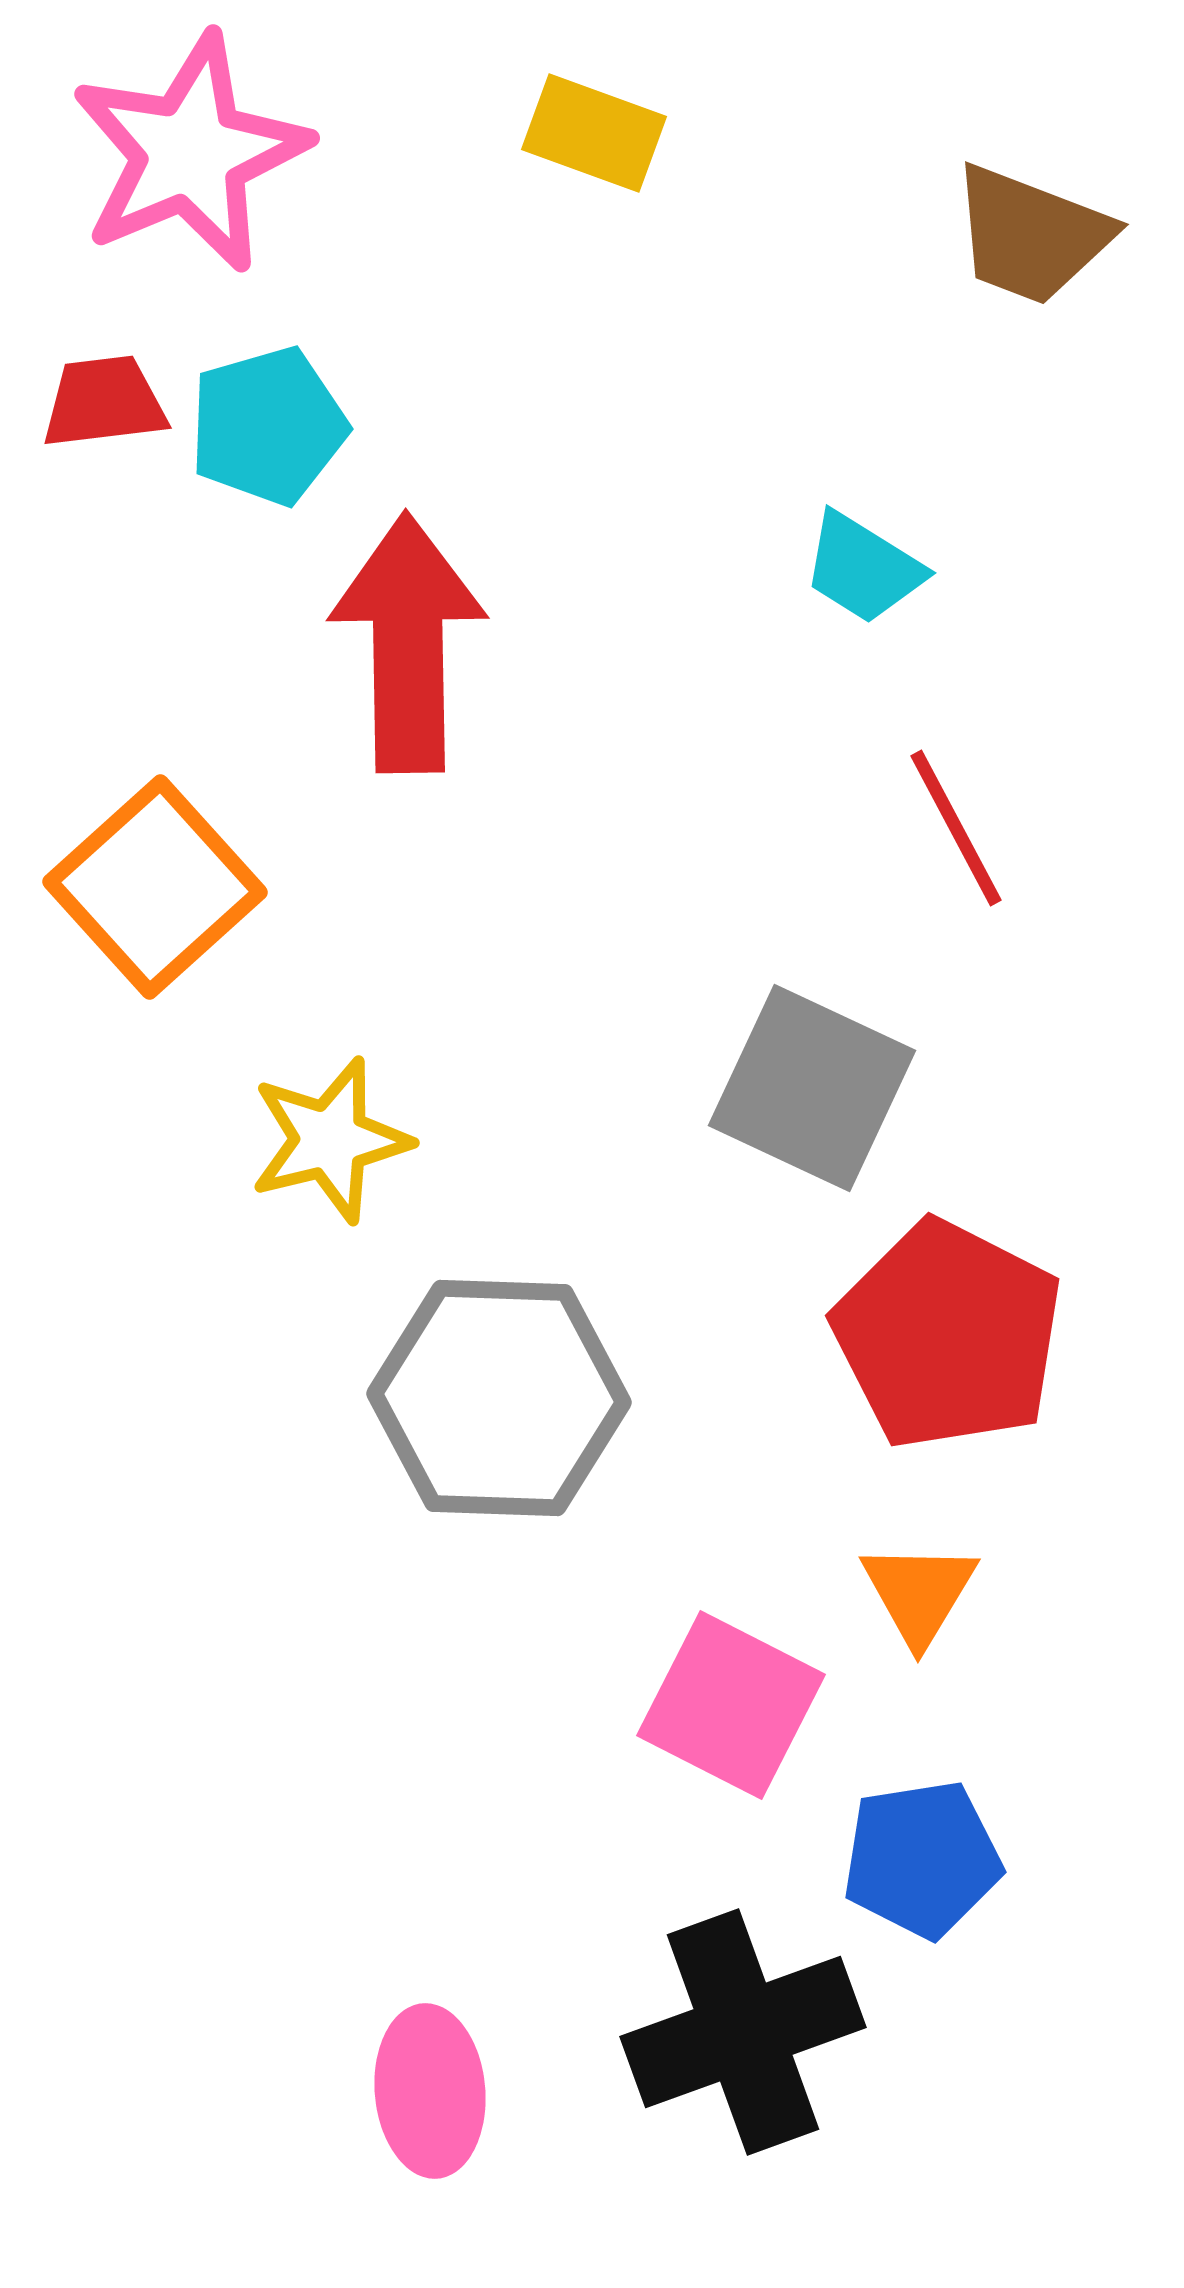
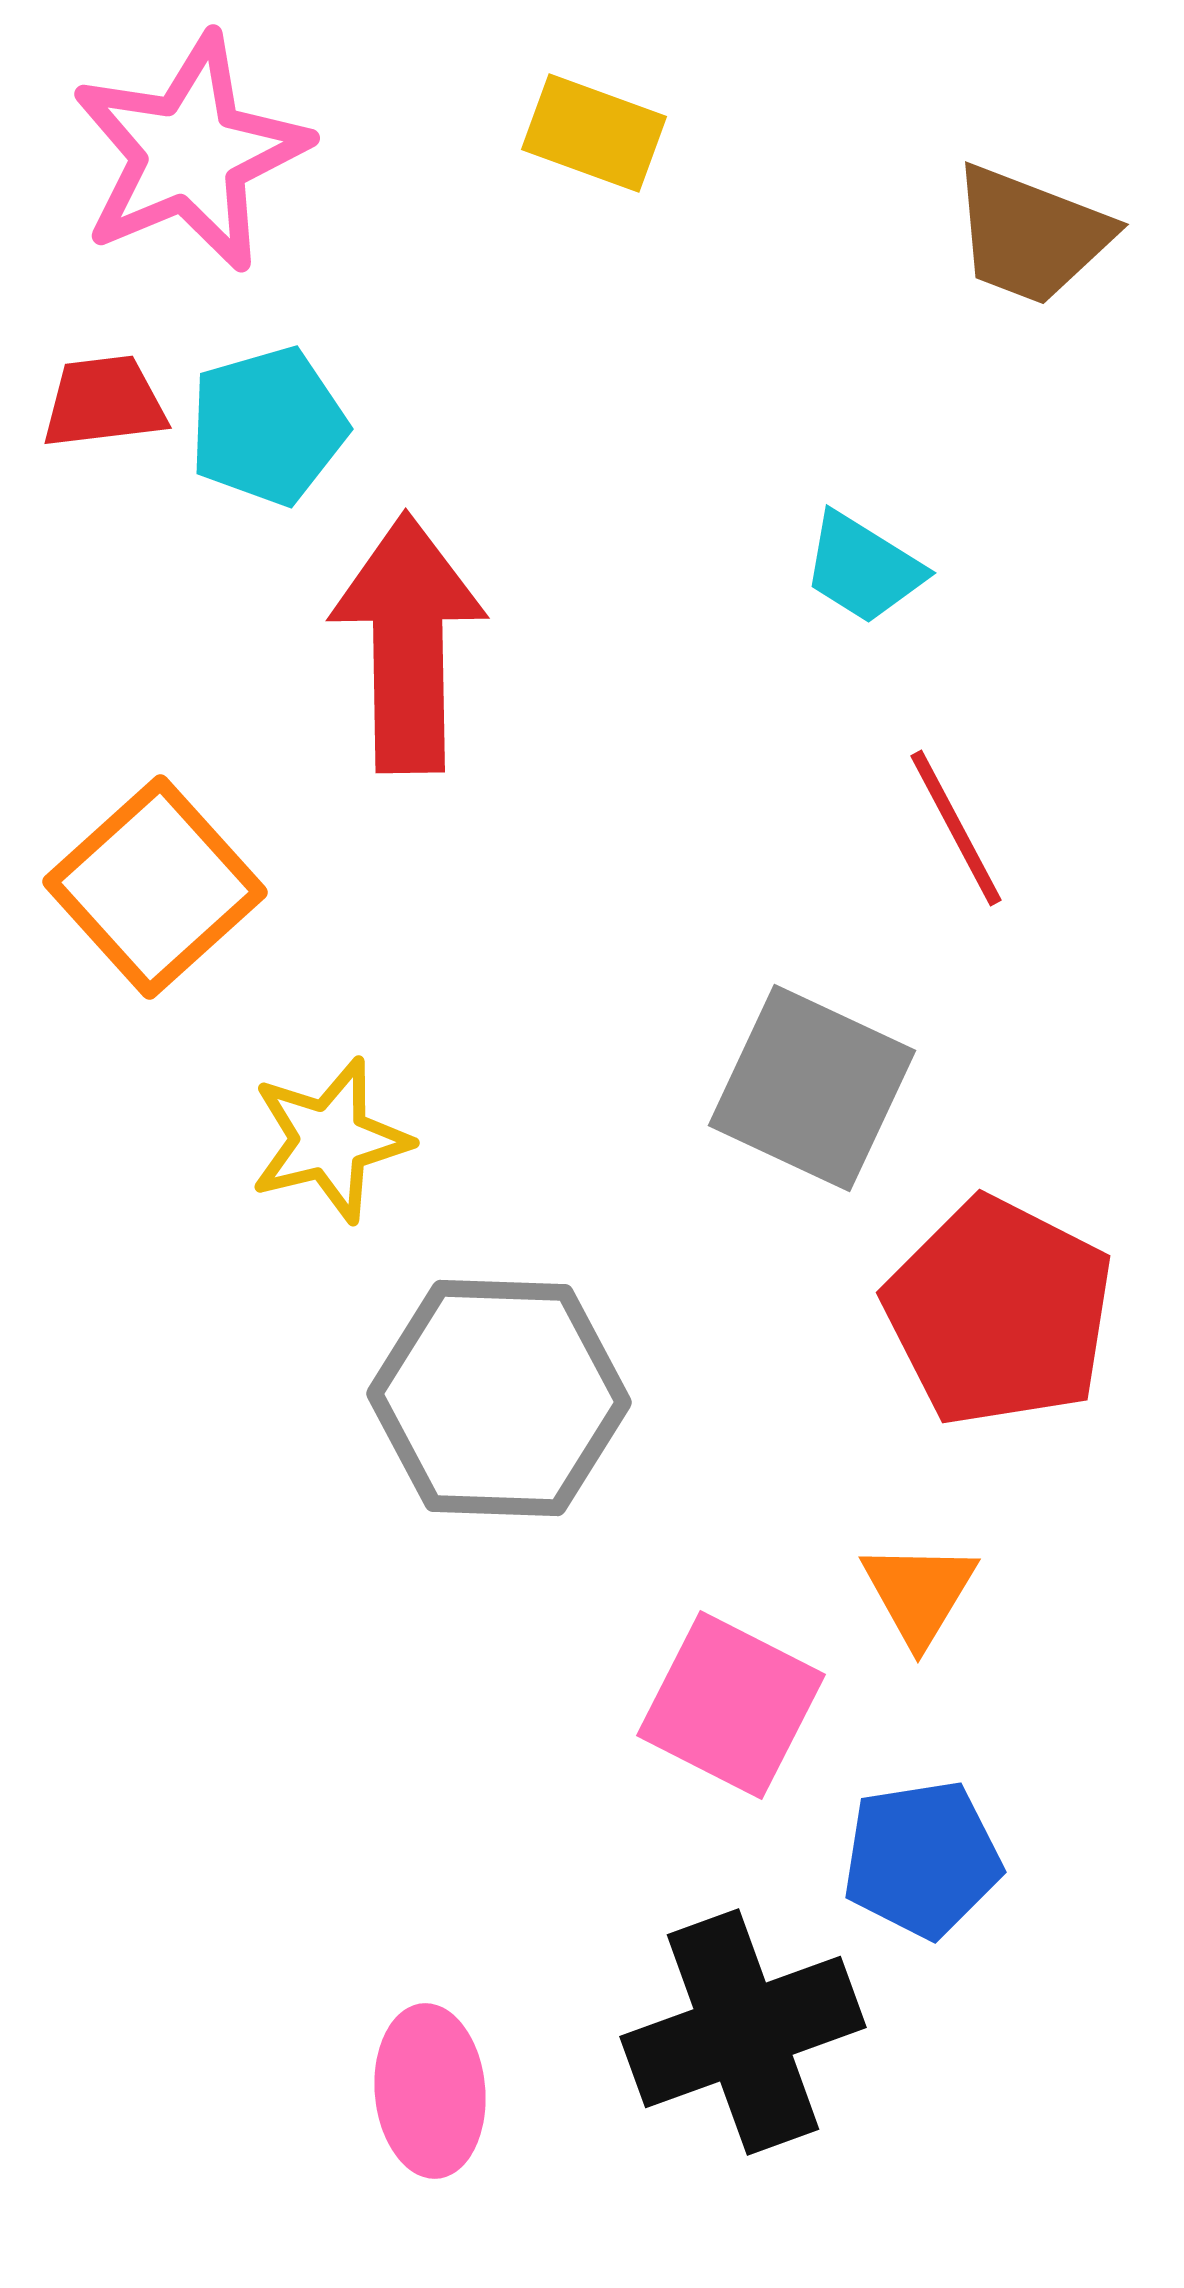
red pentagon: moved 51 px right, 23 px up
